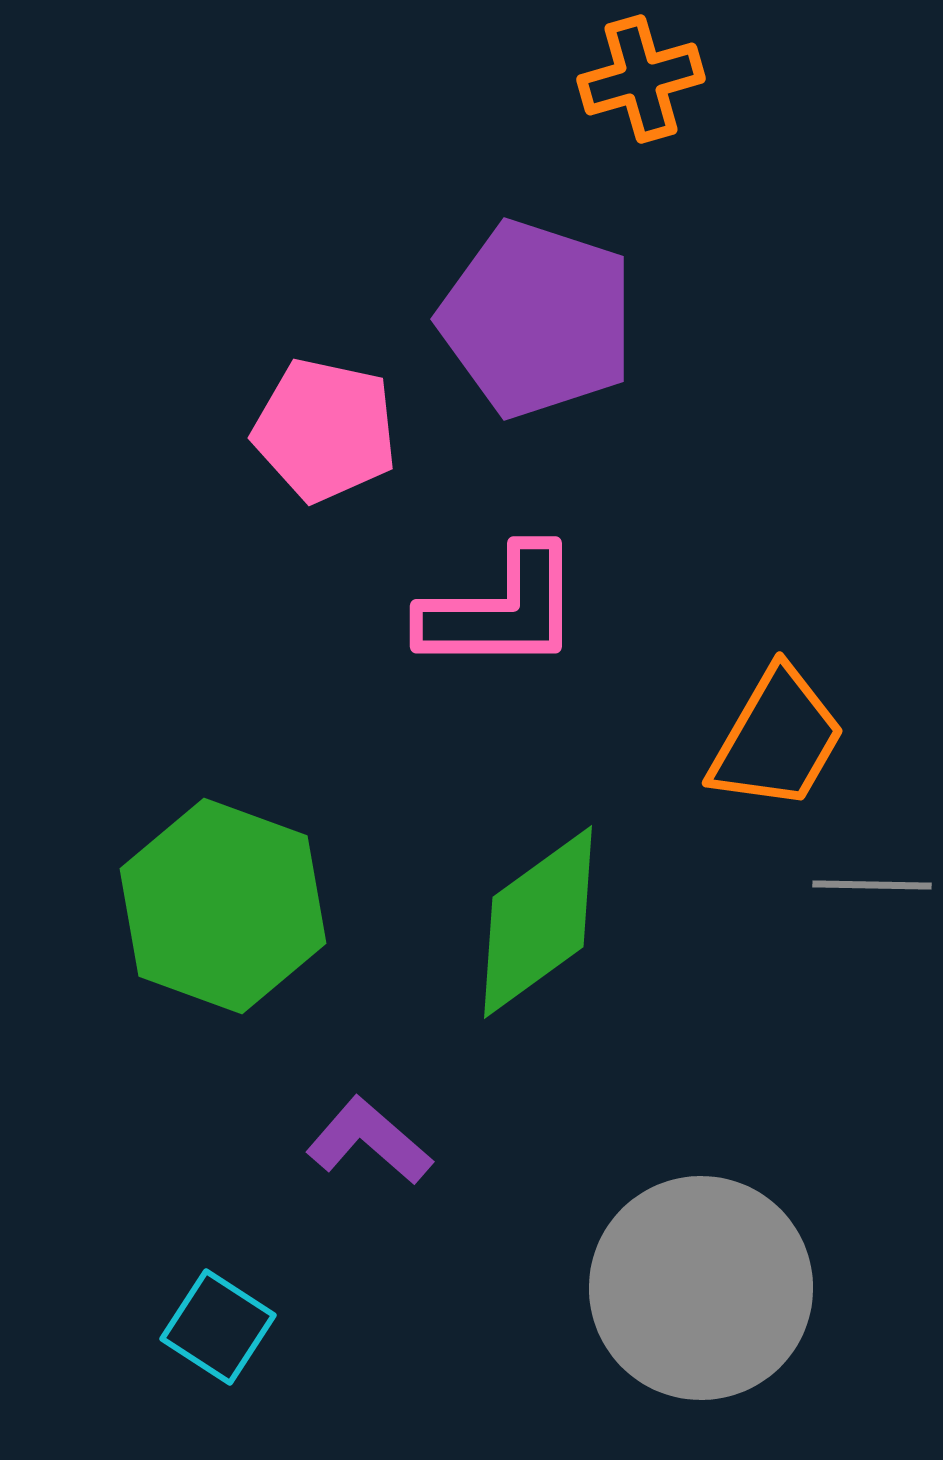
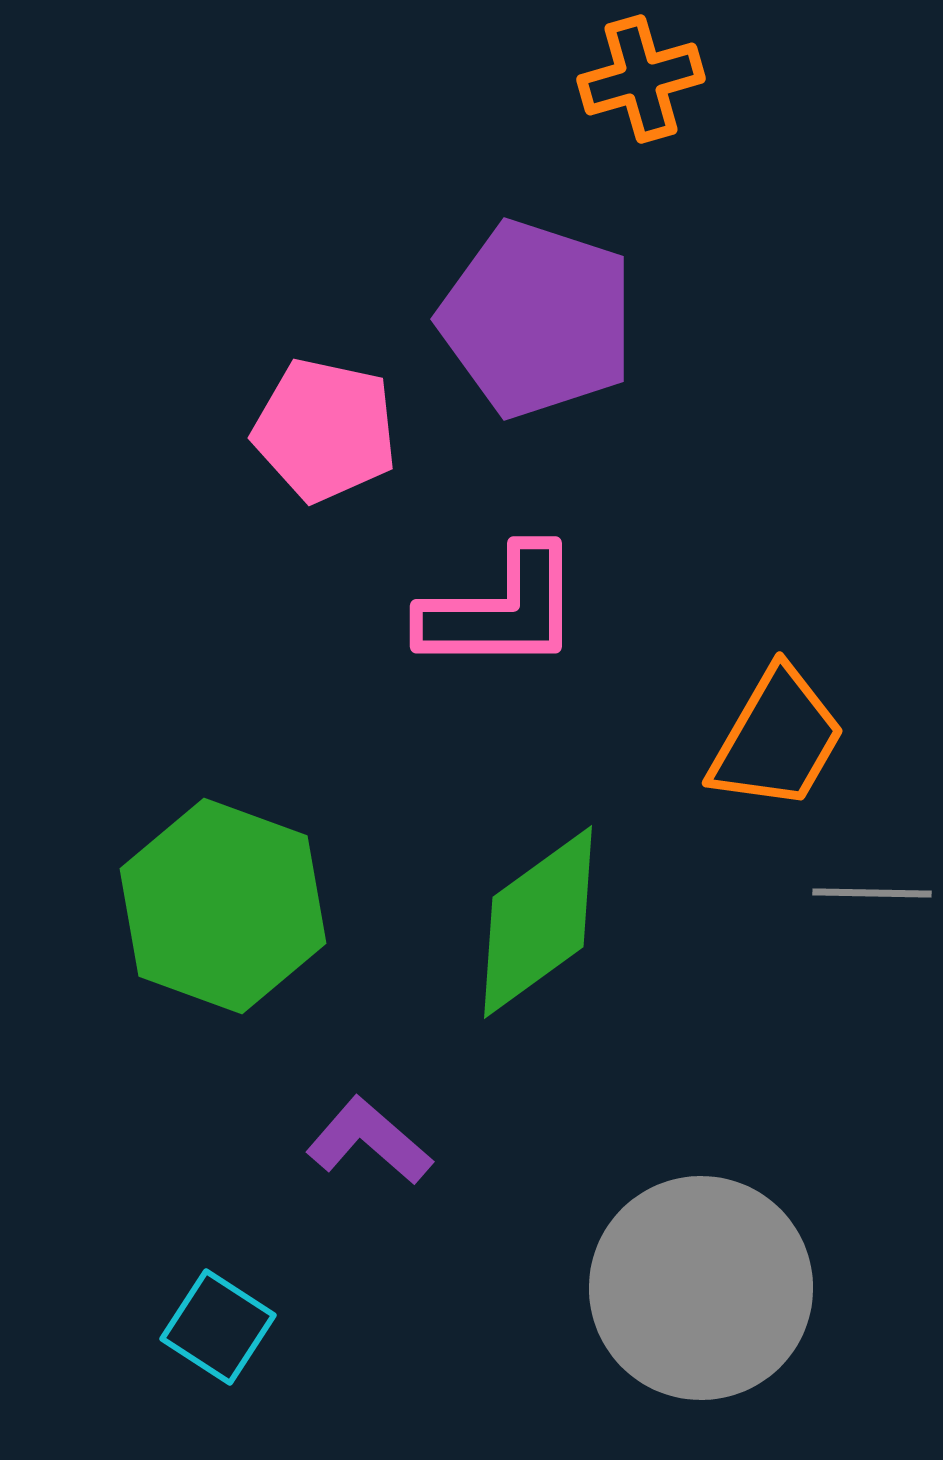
gray line: moved 8 px down
